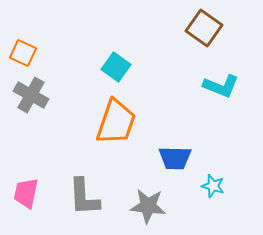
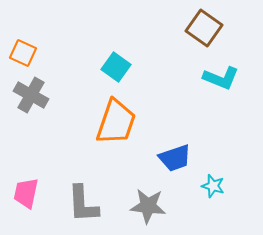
cyan L-shape: moved 8 px up
blue trapezoid: rotated 20 degrees counterclockwise
gray L-shape: moved 1 px left, 7 px down
